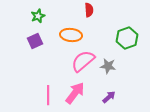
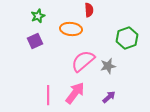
orange ellipse: moved 6 px up
gray star: rotated 21 degrees counterclockwise
